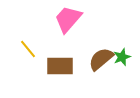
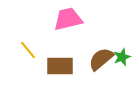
pink trapezoid: rotated 36 degrees clockwise
yellow line: moved 1 px down
